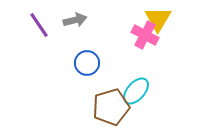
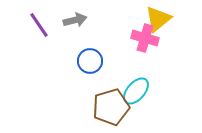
yellow triangle: rotated 20 degrees clockwise
pink cross: moved 3 px down; rotated 12 degrees counterclockwise
blue circle: moved 3 px right, 2 px up
